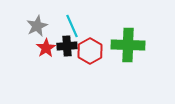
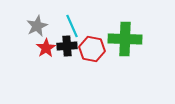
green cross: moved 3 px left, 6 px up
red hexagon: moved 2 px right, 2 px up; rotated 20 degrees counterclockwise
